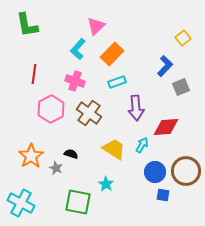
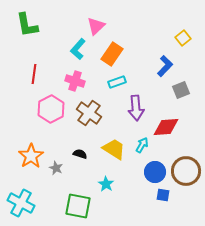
orange rectangle: rotated 10 degrees counterclockwise
gray square: moved 3 px down
black semicircle: moved 9 px right
green square: moved 4 px down
